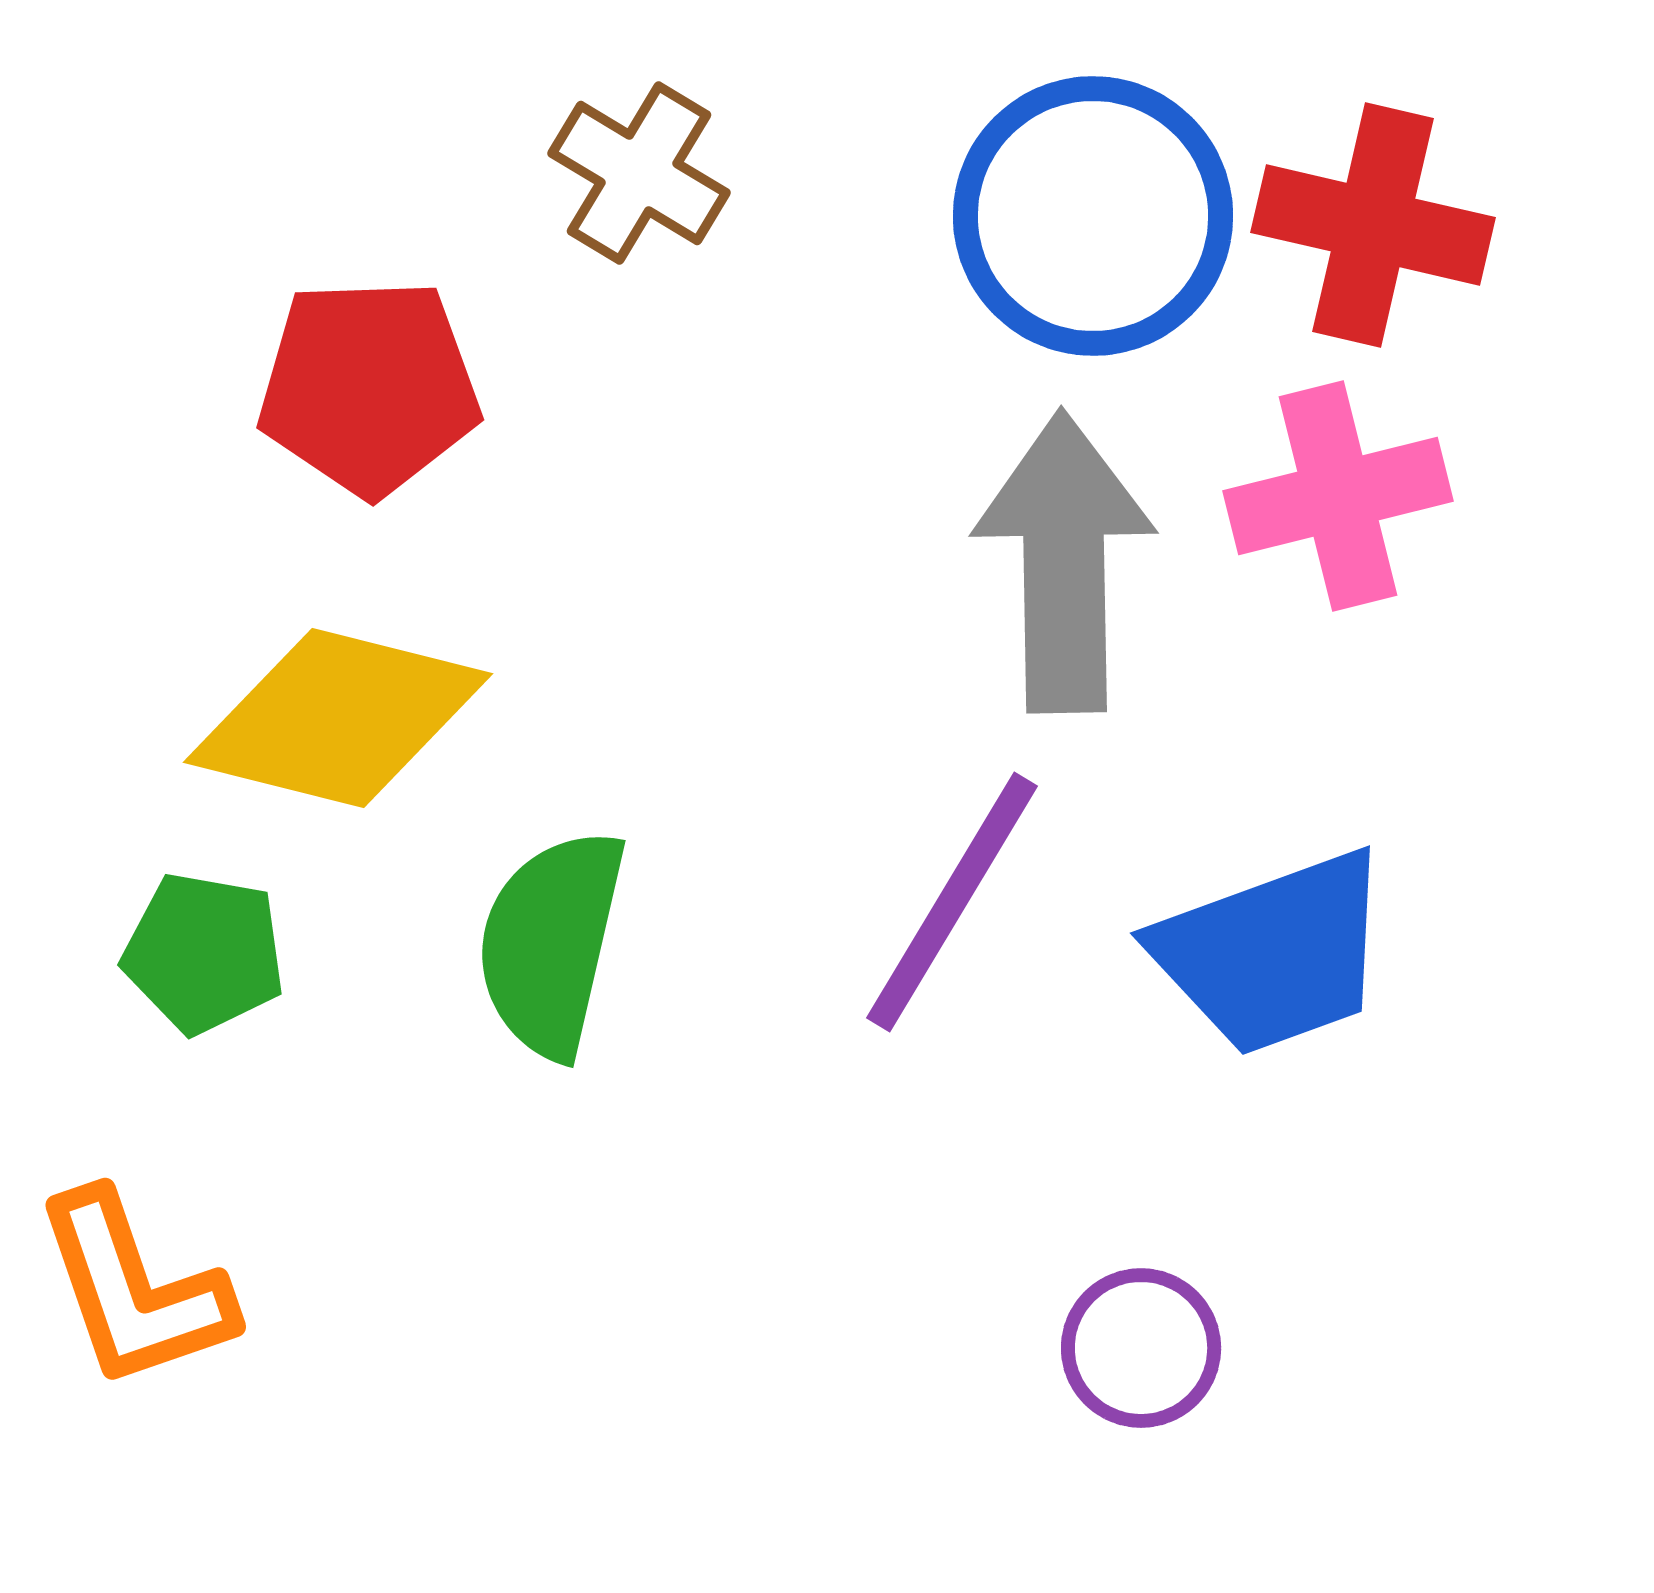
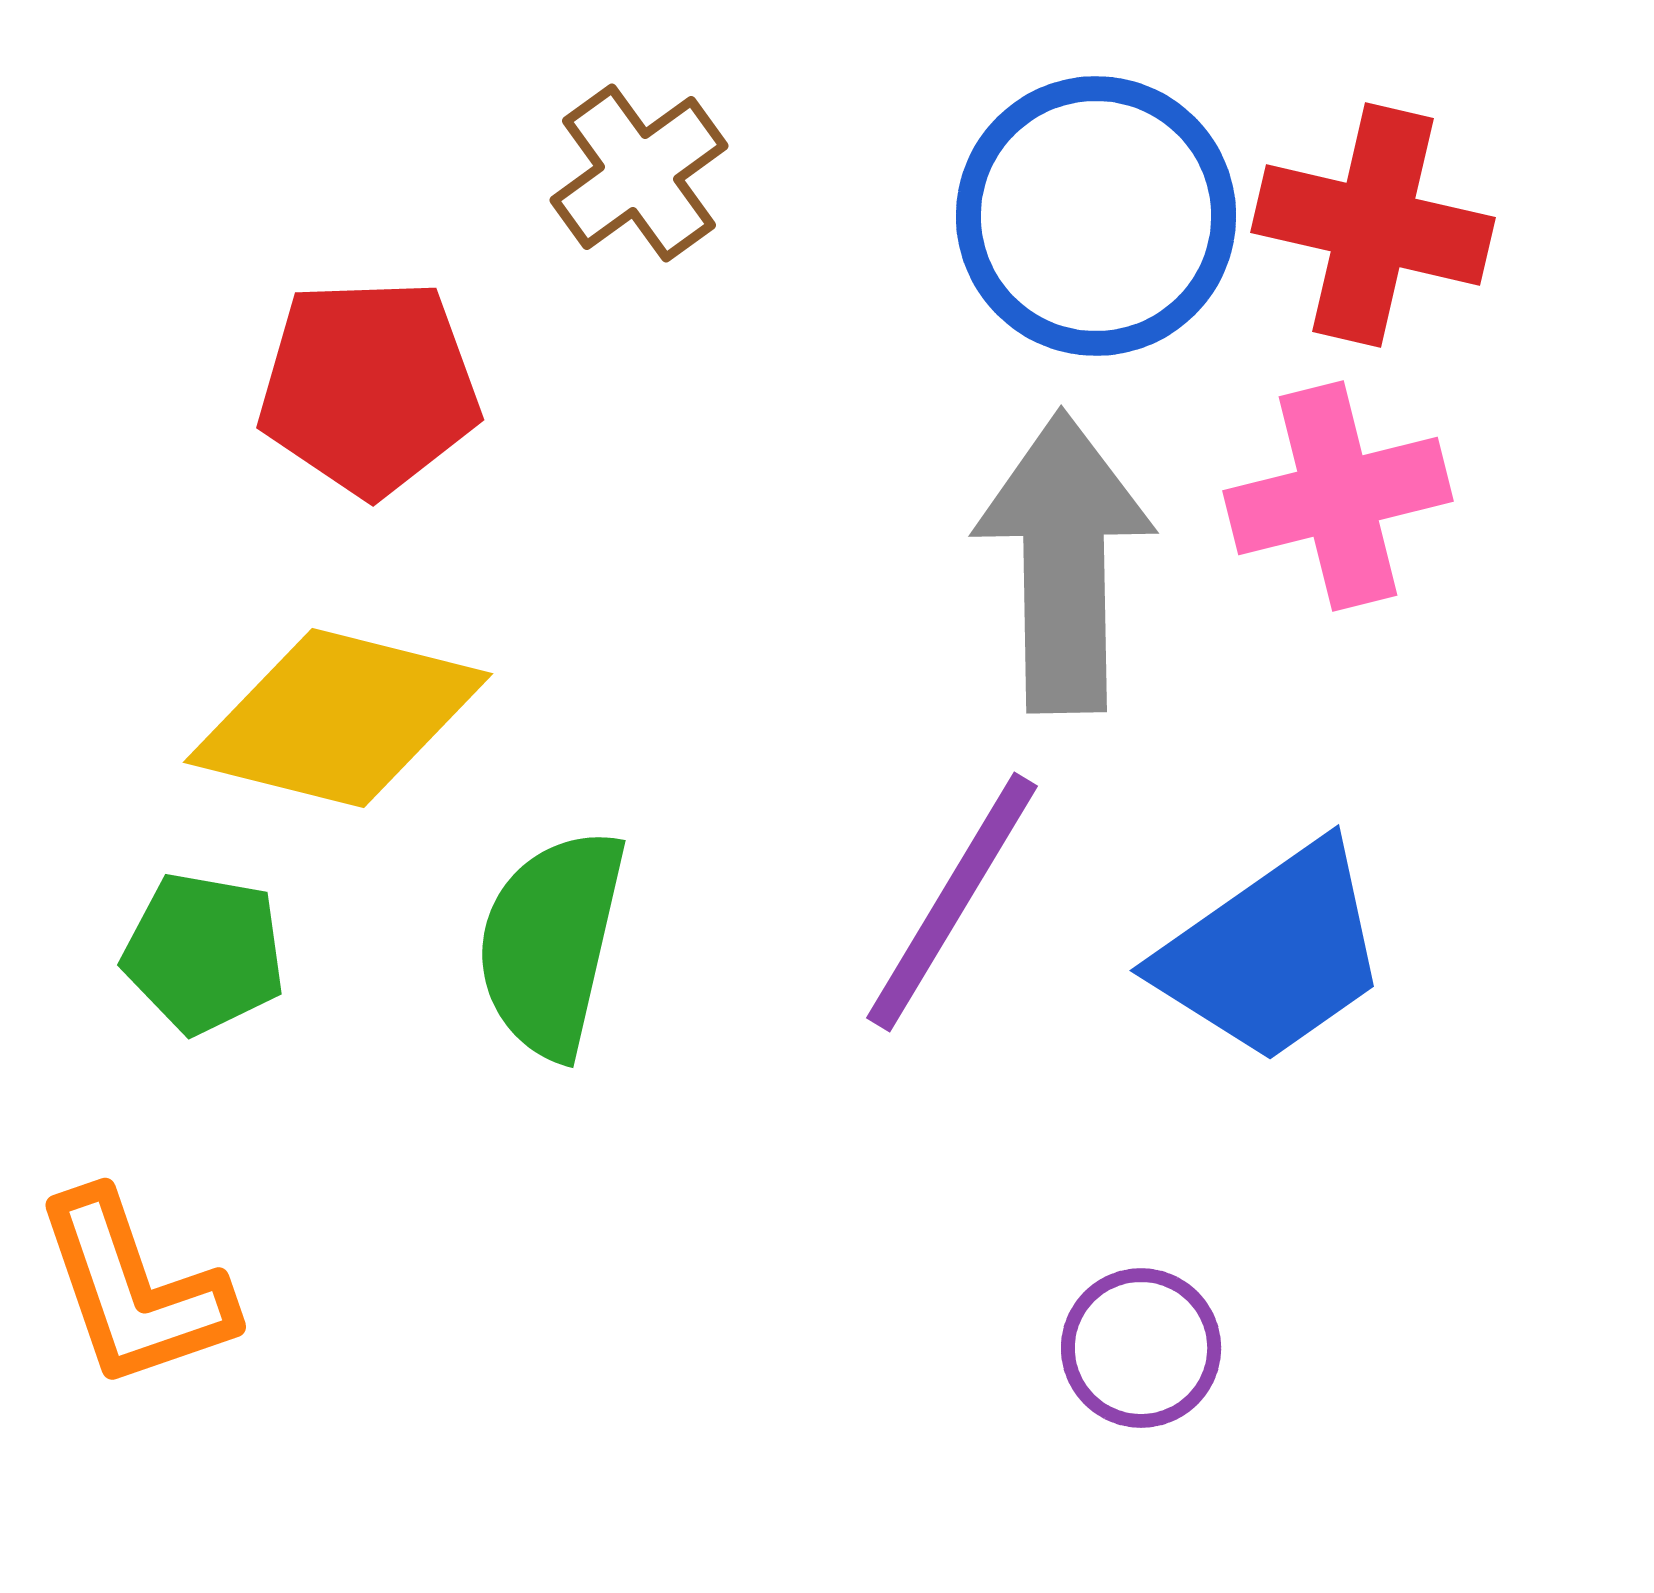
brown cross: rotated 23 degrees clockwise
blue circle: moved 3 px right
blue trapezoid: rotated 15 degrees counterclockwise
